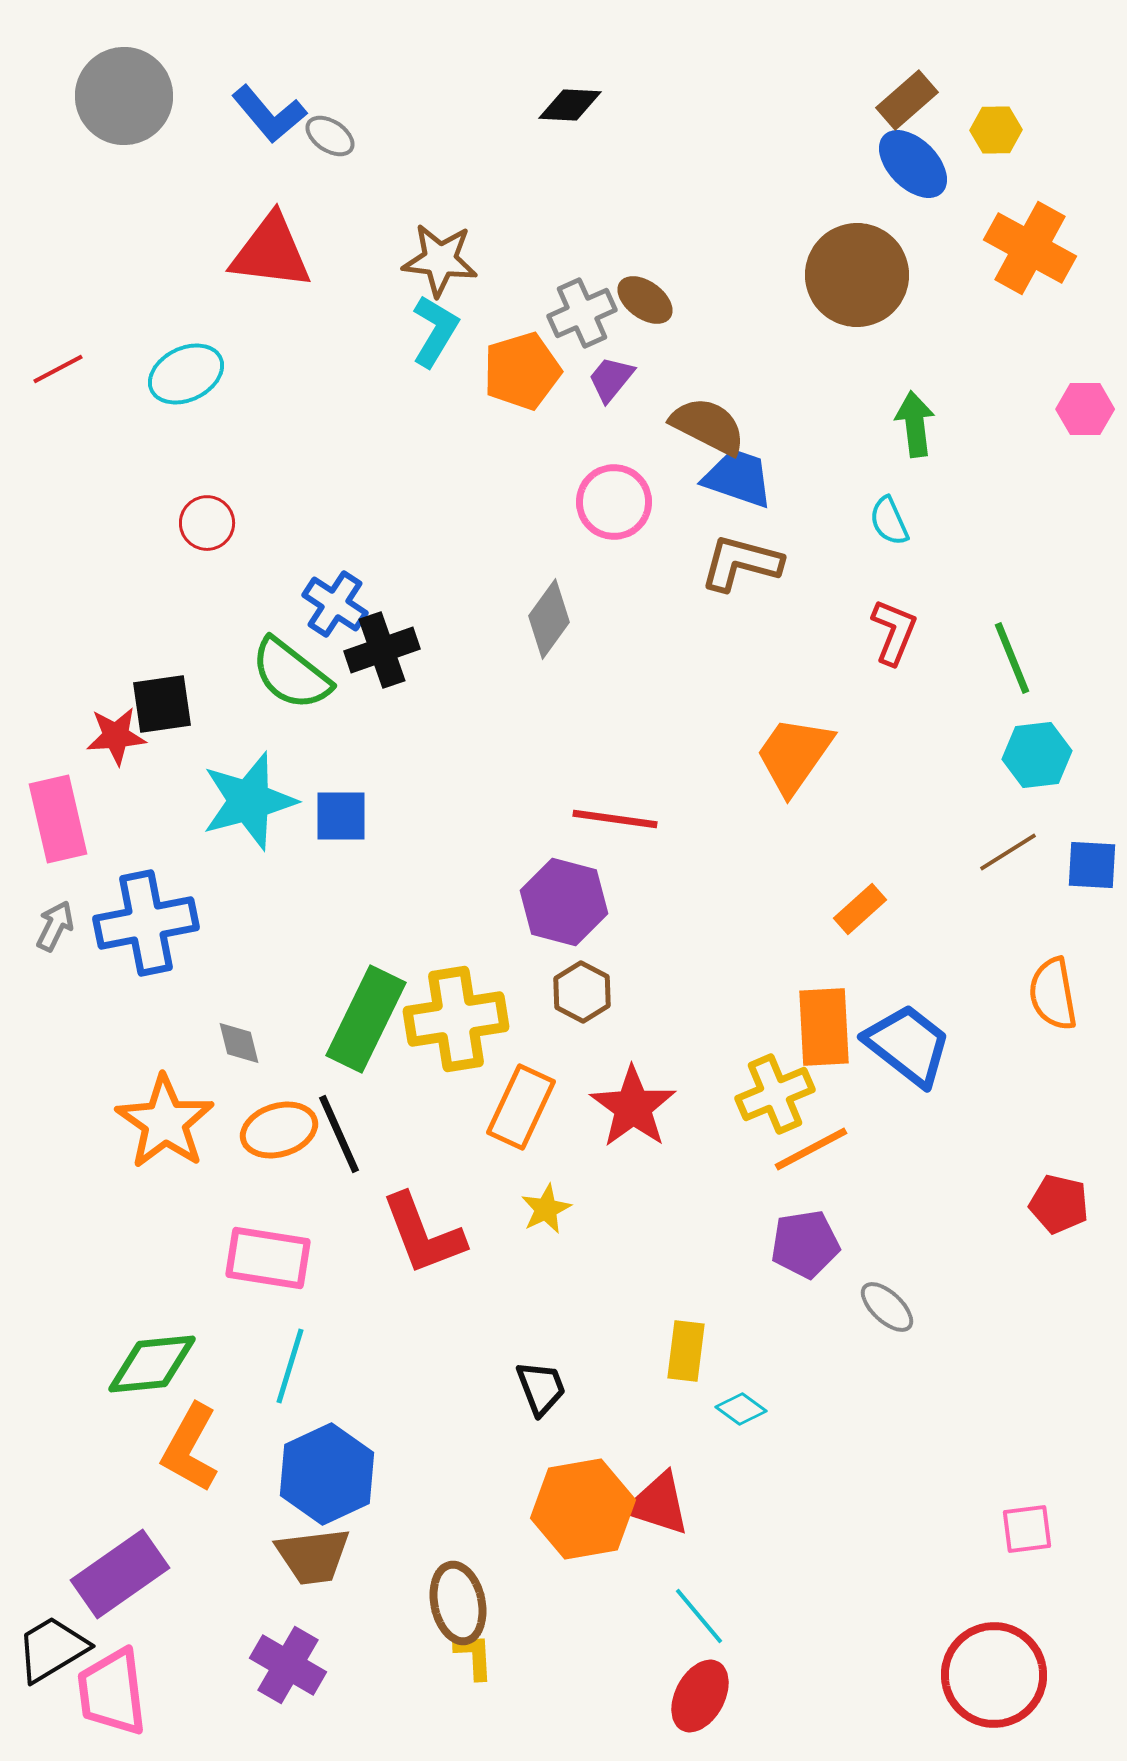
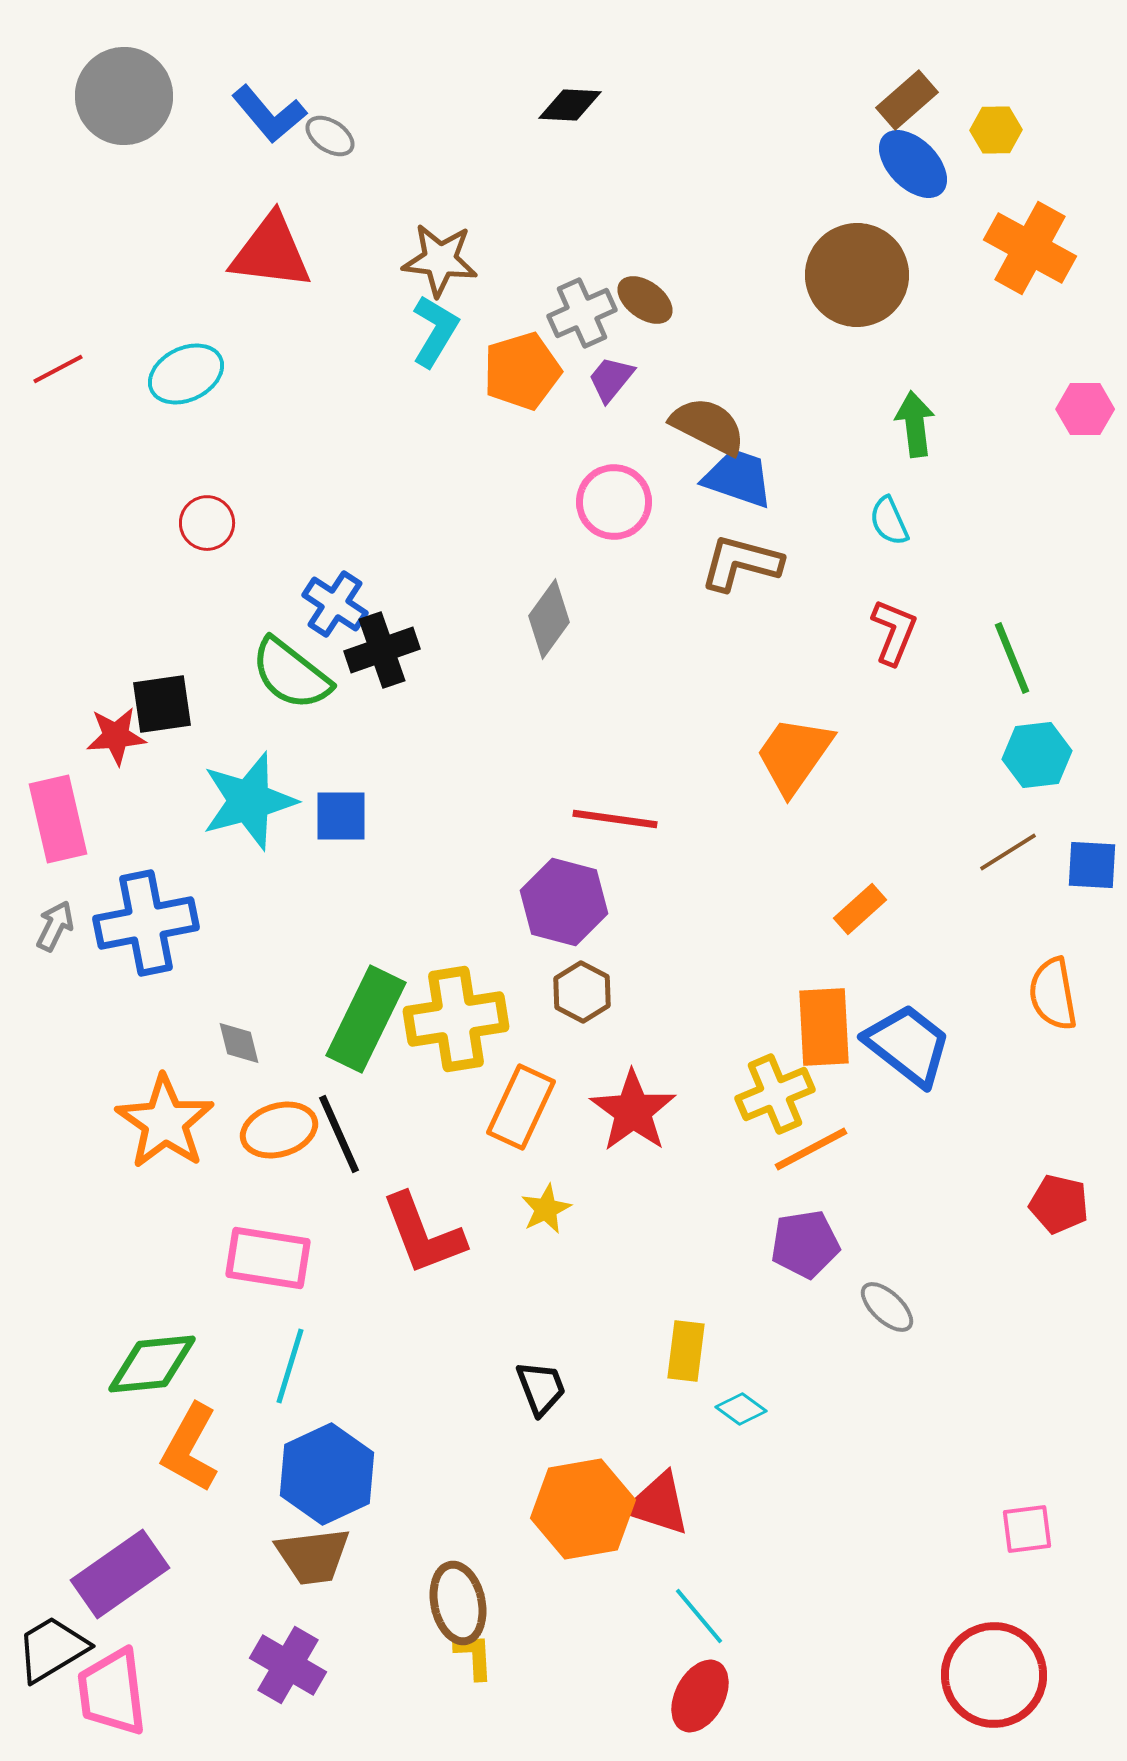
red star at (633, 1107): moved 4 px down
